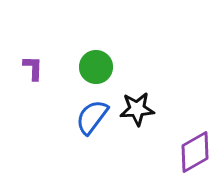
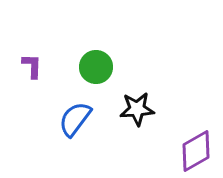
purple L-shape: moved 1 px left, 2 px up
blue semicircle: moved 17 px left, 2 px down
purple diamond: moved 1 px right, 1 px up
